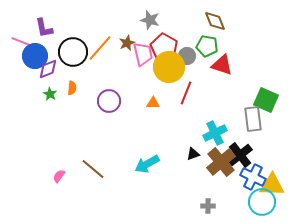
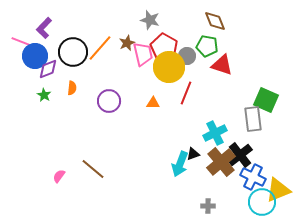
purple L-shape: rotated 55 degrees clockwise
green star: moved 6 px left, 1 px down
cyan arrow: moved 33 px right; rotated 40 degrees counterclockwise
yellow triangle: moved 6 px right, 5 px down; rotated 24 degrees counterclockwise
